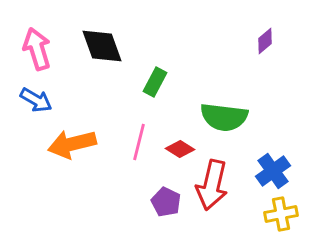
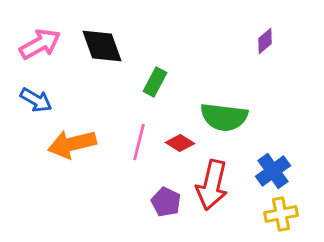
pink arrow: moved 3 px right, 5 px up; rotated 78 degrees clockwise
red diamond: moved 6 px up
